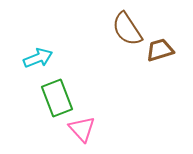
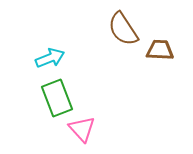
brown semicircle: moved 4 px left
brown trapezoid: rotated 20 degrees clockwise
cyan arrow: moved 12 px right
